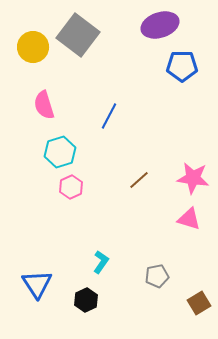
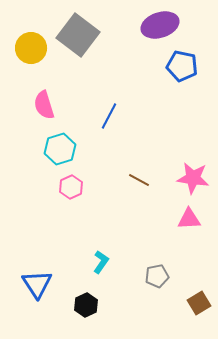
yellow circle: moved 2 px left, 1 px down
blue pentagon: rotated 12 degrees clockwise
cyan hexagon: moved 3 px up
brown line: rotated 70 degrees clockwise
pink triangle: rotated 20 degrees counterclockwise
black hexagon: moved 5 px down
